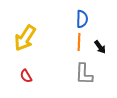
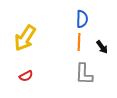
black arrow: moved 2 px right
red semicircle: rotated 88 degrees counterclockwise
